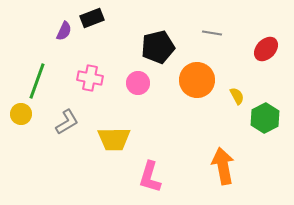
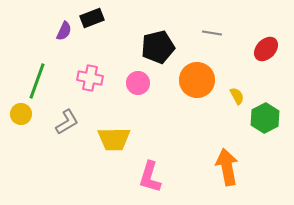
orange arrow: moved 4 px right, 1 px down
